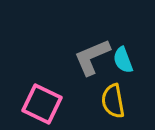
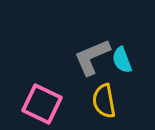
cyan semicircle: moved 1 px left
yellow semicircle: moved 9 px left
